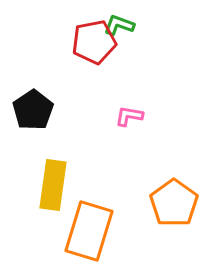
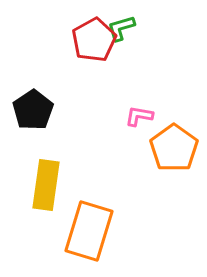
green L-shape: moved 2 px right, 3 px down; rotated 36 degrees counterclockwise
red pentagon: moved 2 px up; rotated 18 degrees counterclockwise
pink L-shape: moved 10 px right
yellow rectangle: moved 7 px left
orange pentagon: moved 55 px up
